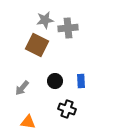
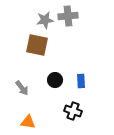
gray cross: moved 12 px up
brown square: rotated 15 degrees counterclockwise
black circle: moved 1 px up
gray arrow: rotated 77 degrees counterclockwise
black cross: moved 6 px right, 2 px down
